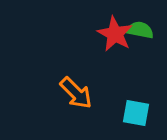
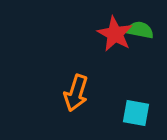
orange arrow: rotated 63 degrees clockwise
